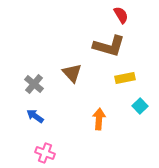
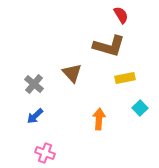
cyan square: moved 2 px down
blue arrow: rotated 78 degrees counterclockwise
